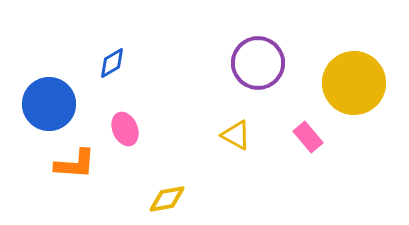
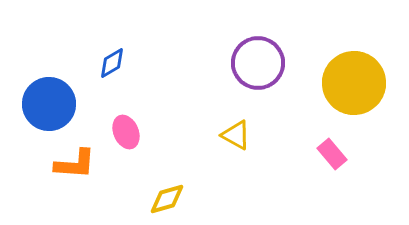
pink ellipse: moved 1 px right, 3 px down
pink rectangle: moved 24 px right, 17 px down
yellow diamond: rotated 6 degrees counterclockwise
